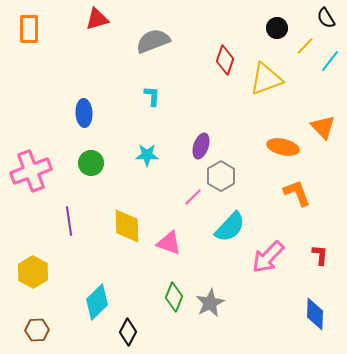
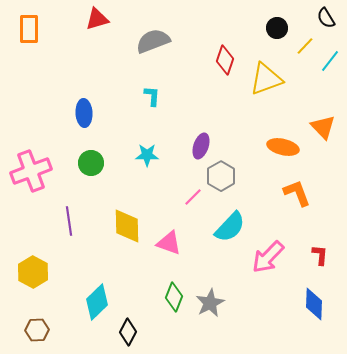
blue diamond: moved 1 px left, 10 px up
